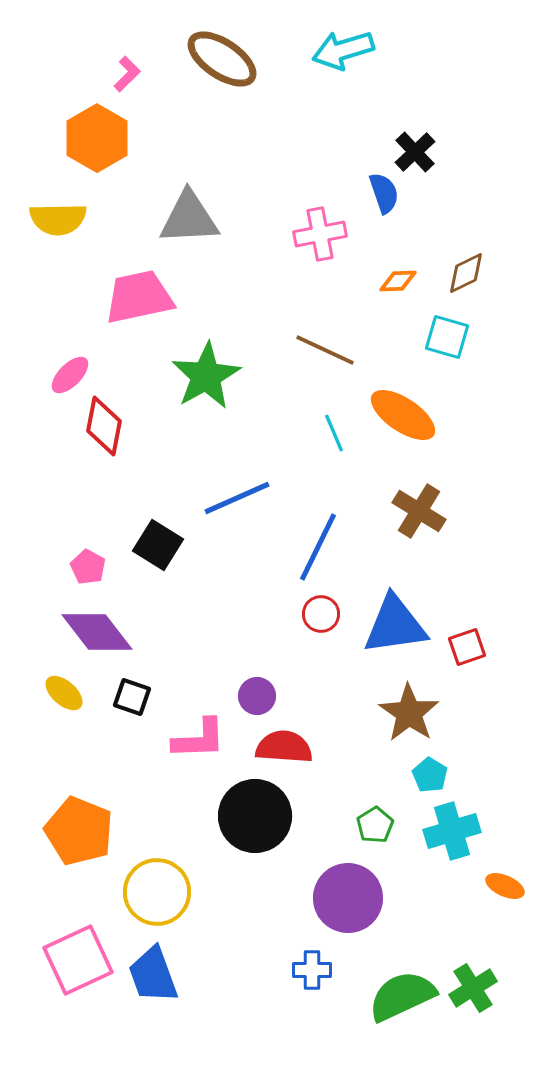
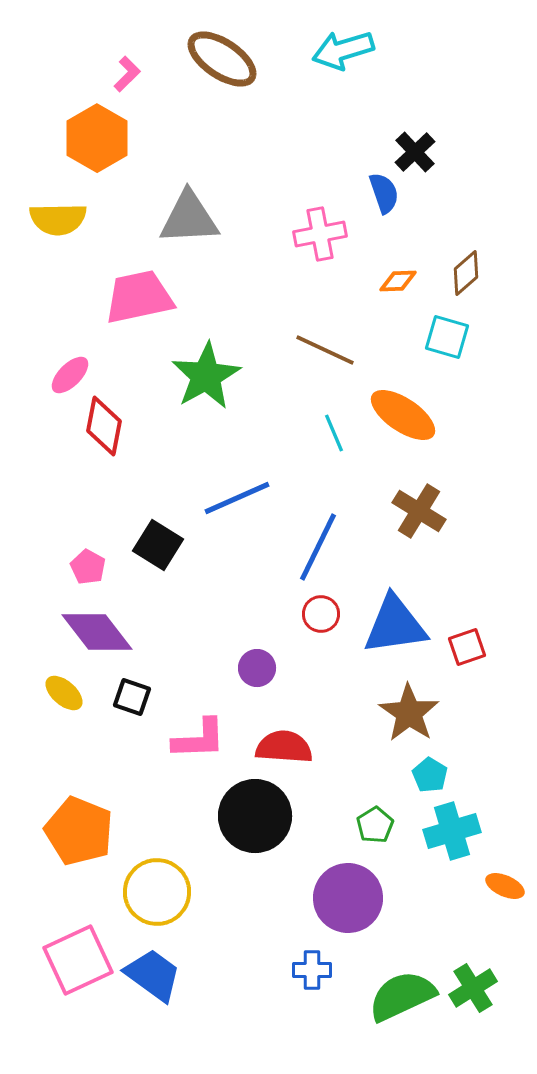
brown diamond at (466, 273): rotated 15 degrees counterclockwise
purple circle at (257, 696): moved 28 px up
blue trapezoid at (153, 975): rotated 146 degrees clockwise
